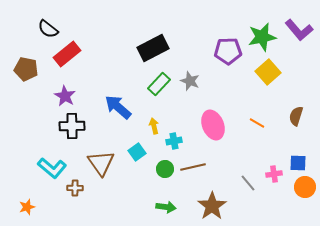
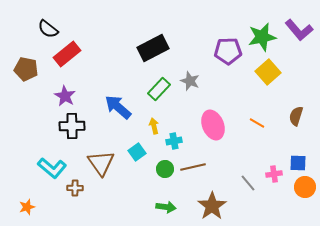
green rectangle: moved 5 px down
